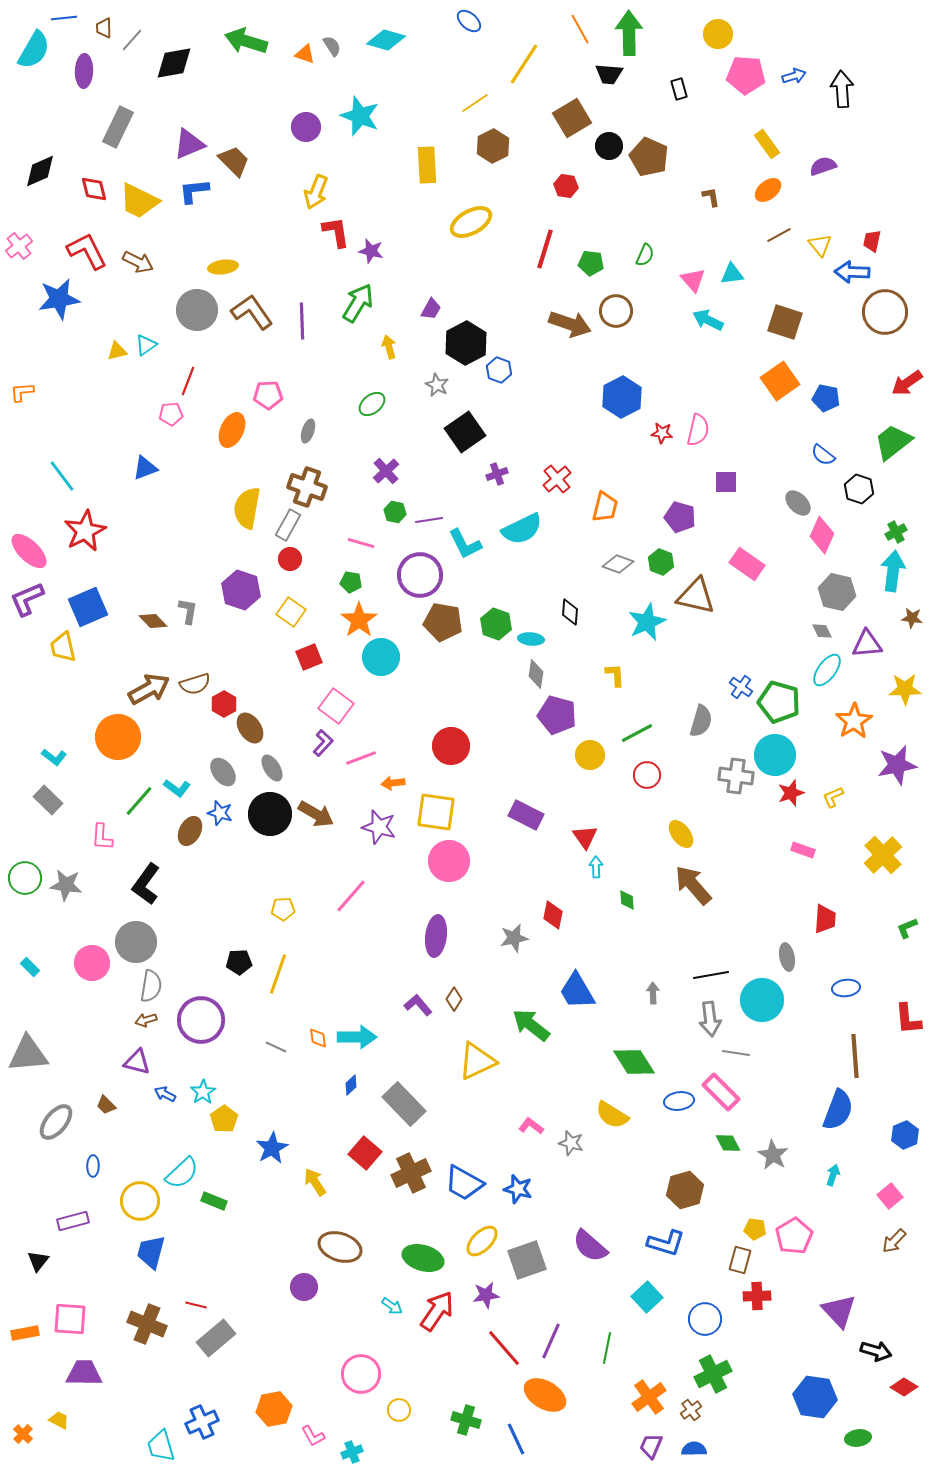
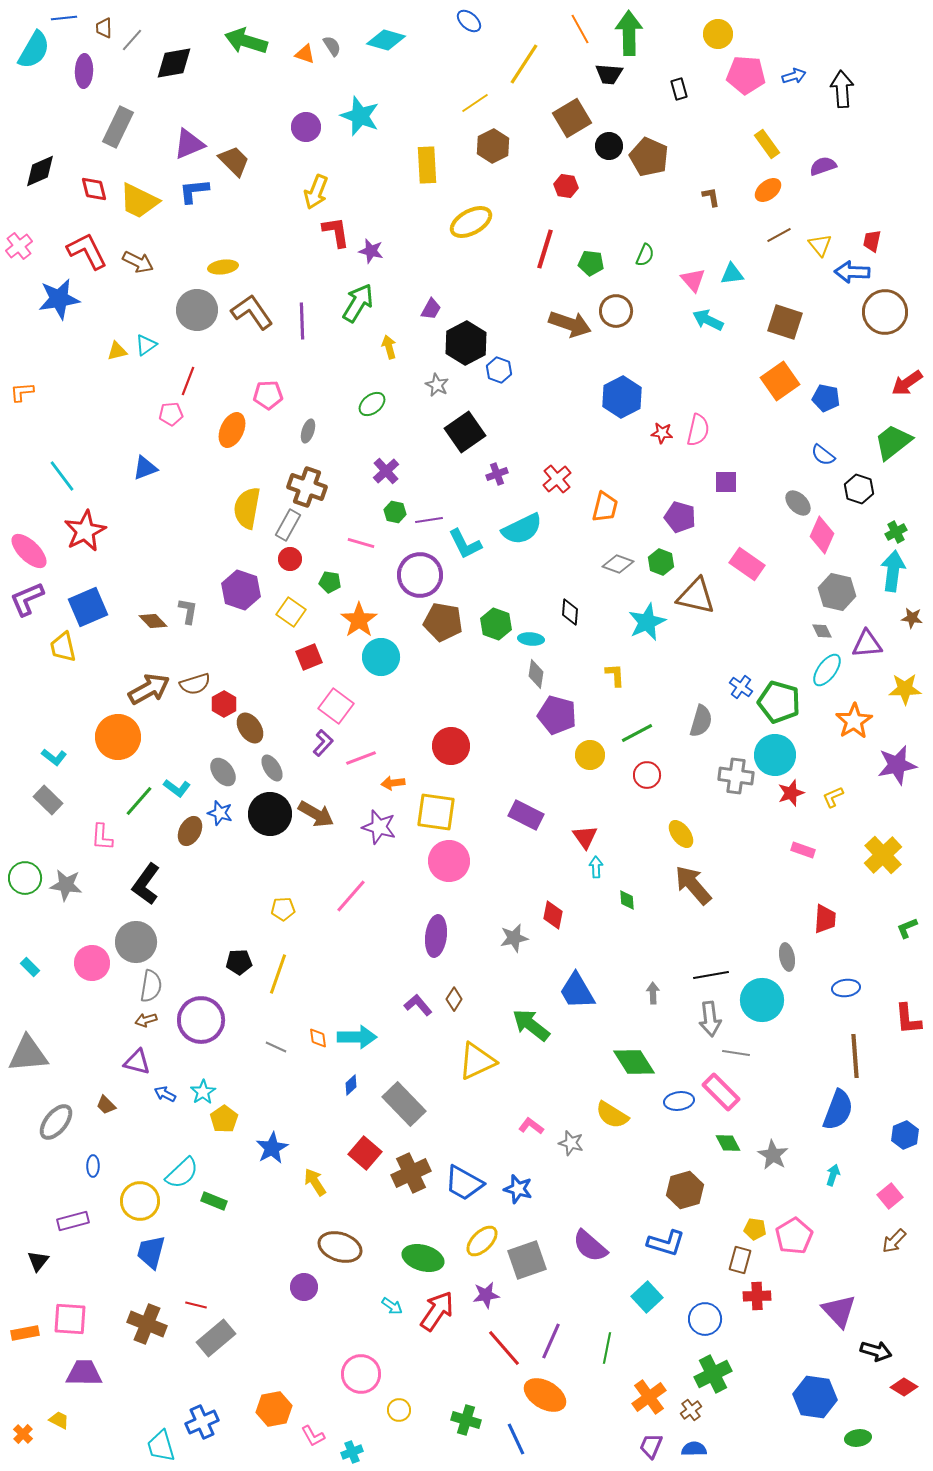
green pentagon at (351, 582): moved 21 px left
